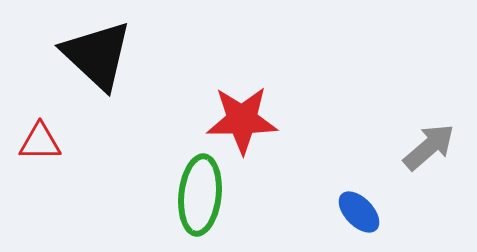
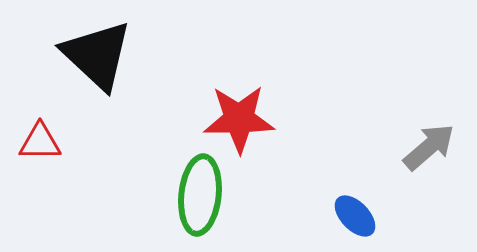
red star: moved 3 px left, 1 px up
blue ellipse: moved 4 px left, 4 px down
